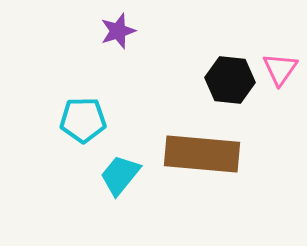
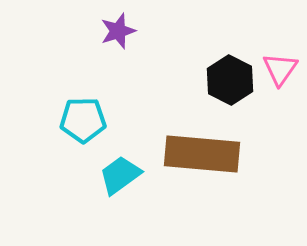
black hexagon: rotated 21 degrees clockwise
cyan trapezoid: rotated 15 degrees clockwise
